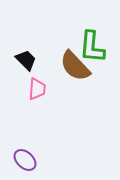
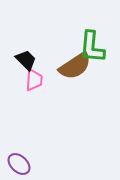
brown semicircle: rotated 80 degrees counterclockwise
pink trapezoid: moved 3 px left, 9 px up
purple ellipse: moved 6 px left, 4 px down
